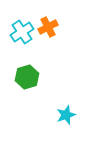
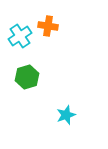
orange cross: moved 1 px up; rotated 36 degrees clockwise
cyan cross: moved 2 px left, 4 px down
